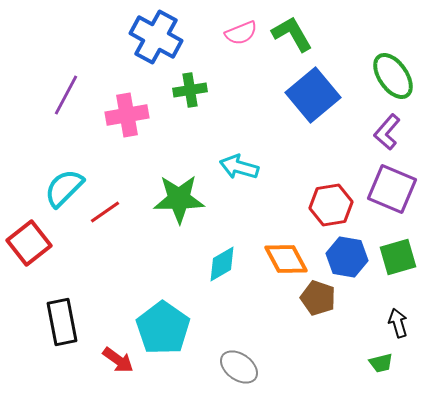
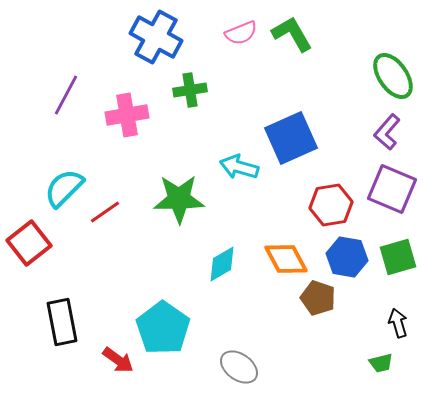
blue square: moved 22 px left, 43 px down; rotated 16 degrees clockwise
